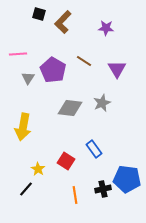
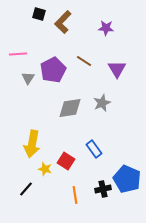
purple pentagon: rotated 15 degrees clockwise
gray diamond: rotated 15 degrees counterclockwise
yellow arrow: moved 9 px right, 17 px down
yellow star: moved 7 px right; rotated 16 degrees counterclockwise
blue pentagon: rotated 16 degrees clockwise
